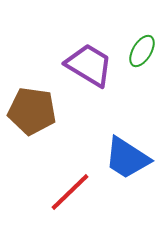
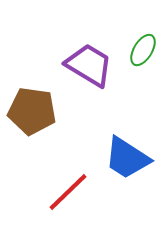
green ellipse: moved 1 px right, 1 px up
red line: moved 2 px left
